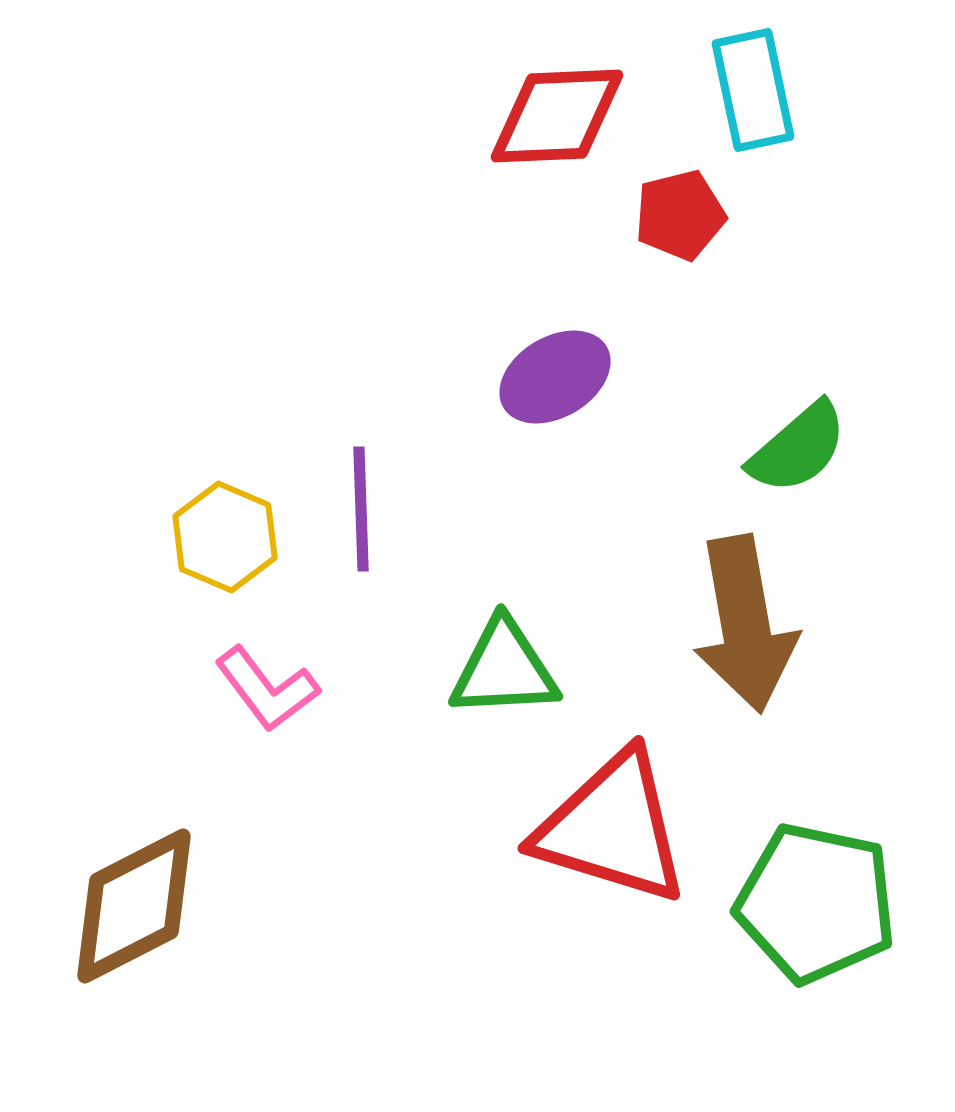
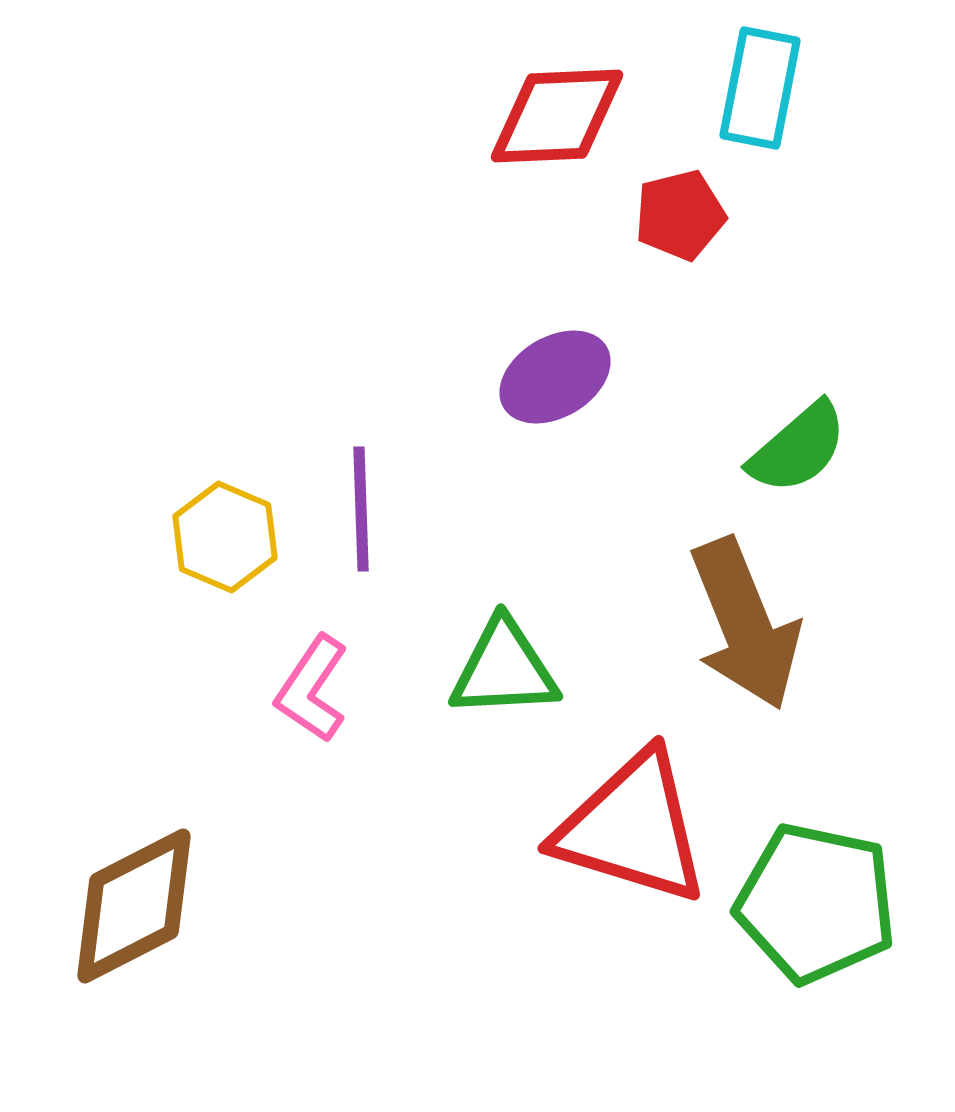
cyan rectangle: moved 7 px right, 2 px up; rotated 23 degrees clockwise
brown arrow: rotated 12 degrees counterclockwise
pink L-shape: moved 45 px right; rotated 71 degrees clockwise
red triangle: moved 20 px right
